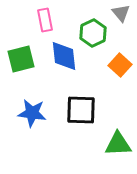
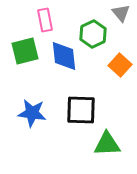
green hexagon: moved 1 px down
green square: moved 4 px right, 8 px up
green triangle: moved 11 px left
